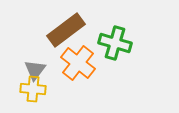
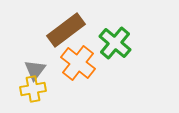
green cross: rotated 24 degrees clockwise
yellow cross: rotated 15 degrees counterclockwise
